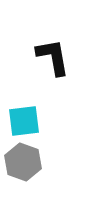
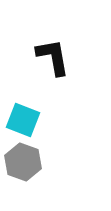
cyan square: moved 1 px left, 1 px up; rotated 28 degrees clockwise
